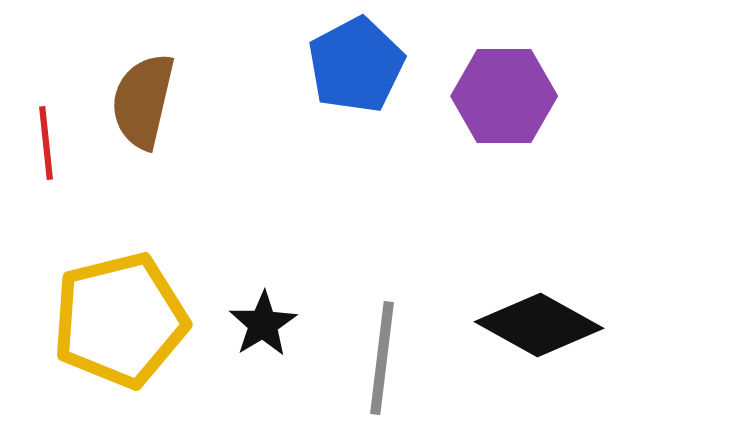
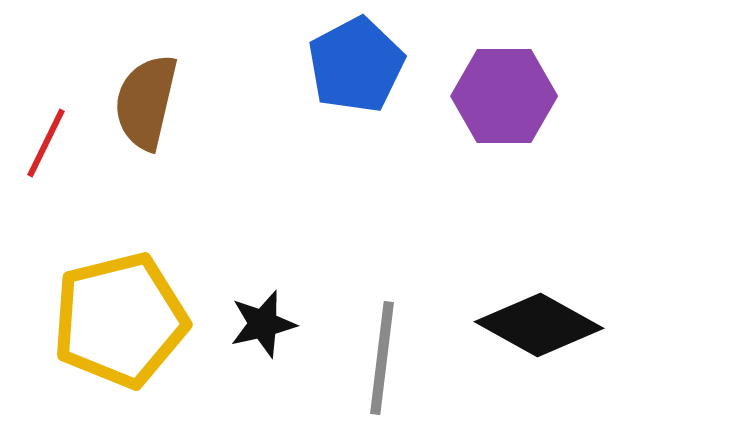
brown semicircle: moved 3 px right, 1 px down
red line: rotated 32 degrees clockwise
black star: rotated 18 degrees clockwise
